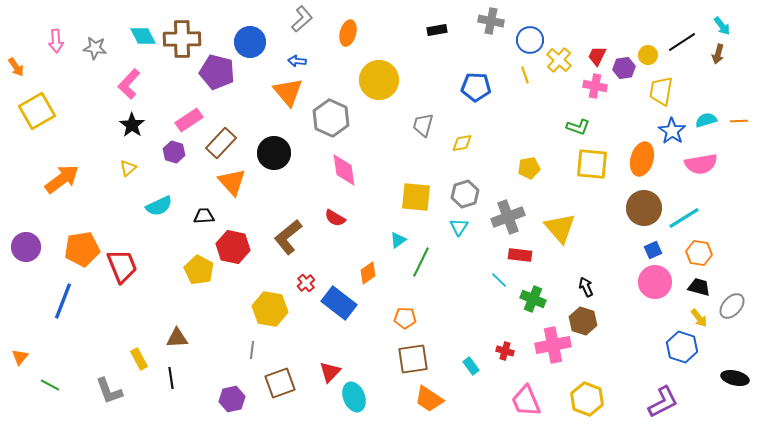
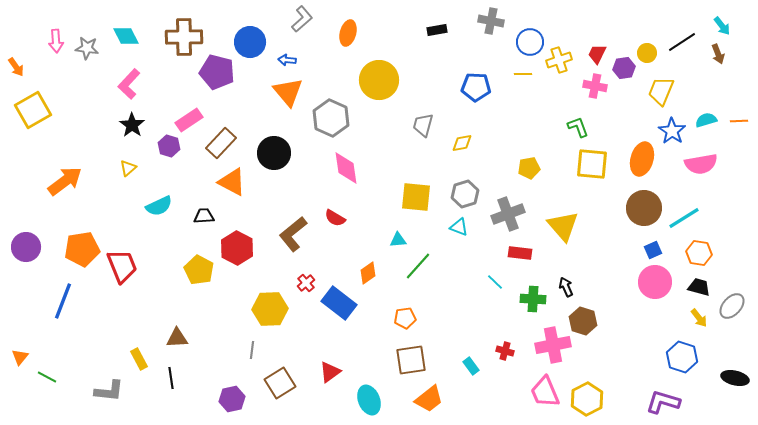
cyan diamond at (143, 36): moved 17 px left
brown cross at (182, 39): moved 2 px right, 2 px up
blue circle at (530, 40): moved 2 px down
gray star at (95, 48): moved 8 px left
brown arrow at (718, 54): rotated 36 degrees counterclockwise
yellow circle at (648, 55): moved 1 px left, 2 px up
red trapezoid at (597, 56): moved 2 px up
yellow cross at (559, 60): rotated 30 degrees clockwise
blue arrow at (297, 61): moved 10 px left, 1 px up
yellow line at (525, 75): moved 2 px left, 1 px up; rotated 72 degrees counterclockwise
yellow trapezoid at (661, 91): rotated 12 degrees clockwise
yellow square at (37, 111): moved 4 px left, 1 px up
green L-shape at (578, 127): rotated 130 degrees counterclockwise
purple hexagon at (174, 152): moved 5 px left, 6 px up
pink diamond at (344, 170): moved 2 px right, 2 px up
orange arrow at (62, 179): moved 3 px right, 2 px down
orange triangle at (232, 182): rotated 20 degrees counterclockwise
gray cross at (508, 217): moved 3 px up
cyan triangle at (459, 227): rotated 42 degrees counterclockwise
yellow triangle at (560, 228): moved 3 px right, 2 px up
brown L-shape at (288, 237): moved 5 px right, 3 px up
cyan triangle at (398, 240): rotated 30 degrees clockwise
red hexagon at (233, 247): moved 4 px right, 1 px down; rotated 16 degrees clockwise
red rectangle at (520, 255): moved 2 px up
green line at (421, 262): moved 3 px left, 4 px down; rotated 16 degrees clockwise
cyan line at (499, 280): moved 4 px left, 2 px down
black arrow at (586, 287): moved 20 px left
green cross at (533, 299): rotated 20 degrees counterclockwise
yellow hexagon at (270, 309): rotated 12 degrees counterclockwise
orange pentagon at (405, 318): rotated 10 degrees counterclockwise
blue hexagon at (682, 347): moved 10 px down
brown square at (413, 359): moved 2 px left, 1 px down
red triangle at (330, 372): rotated 10 degrees clockwise
brown square at (280, 383): rotated 12 degrees counterclockwise
green line at (50, 385): moved 3 px left, 8 px up
gray L-shape at (109, 391): rotated 64 degrees counterclockwise
cyan ellipse at (354, 397): moved 15 px right, 3 px down
orange trapezoid at (429, 399): rotated 72 degrees counterclockwise
yellow hexagon at (587, 399): rotated 12 degrees clockwise
pink trapezoid at (526, 401): moved 19 px right, 9 px up
purple L-shape at (663, 402): rotated 136 degrees counterclockwise
